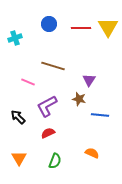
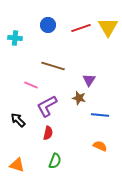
blue circle: moved 1 px left, 1 px down
red line: rotated 18 degrees counterclockwise
cyan cross: rotated 24 degrees clockwise
pink line: moved 3 px right, 3 px down
brown star: moved 1 px up
black arrow: moved 3 px down
red semicircle: rotated 128 degrees clockwise
orange semicircle: moved 8 px right, 7 px up
orange triangle: moved 2 px left, 7 px down; rotated 42 degrees counterclockwise
